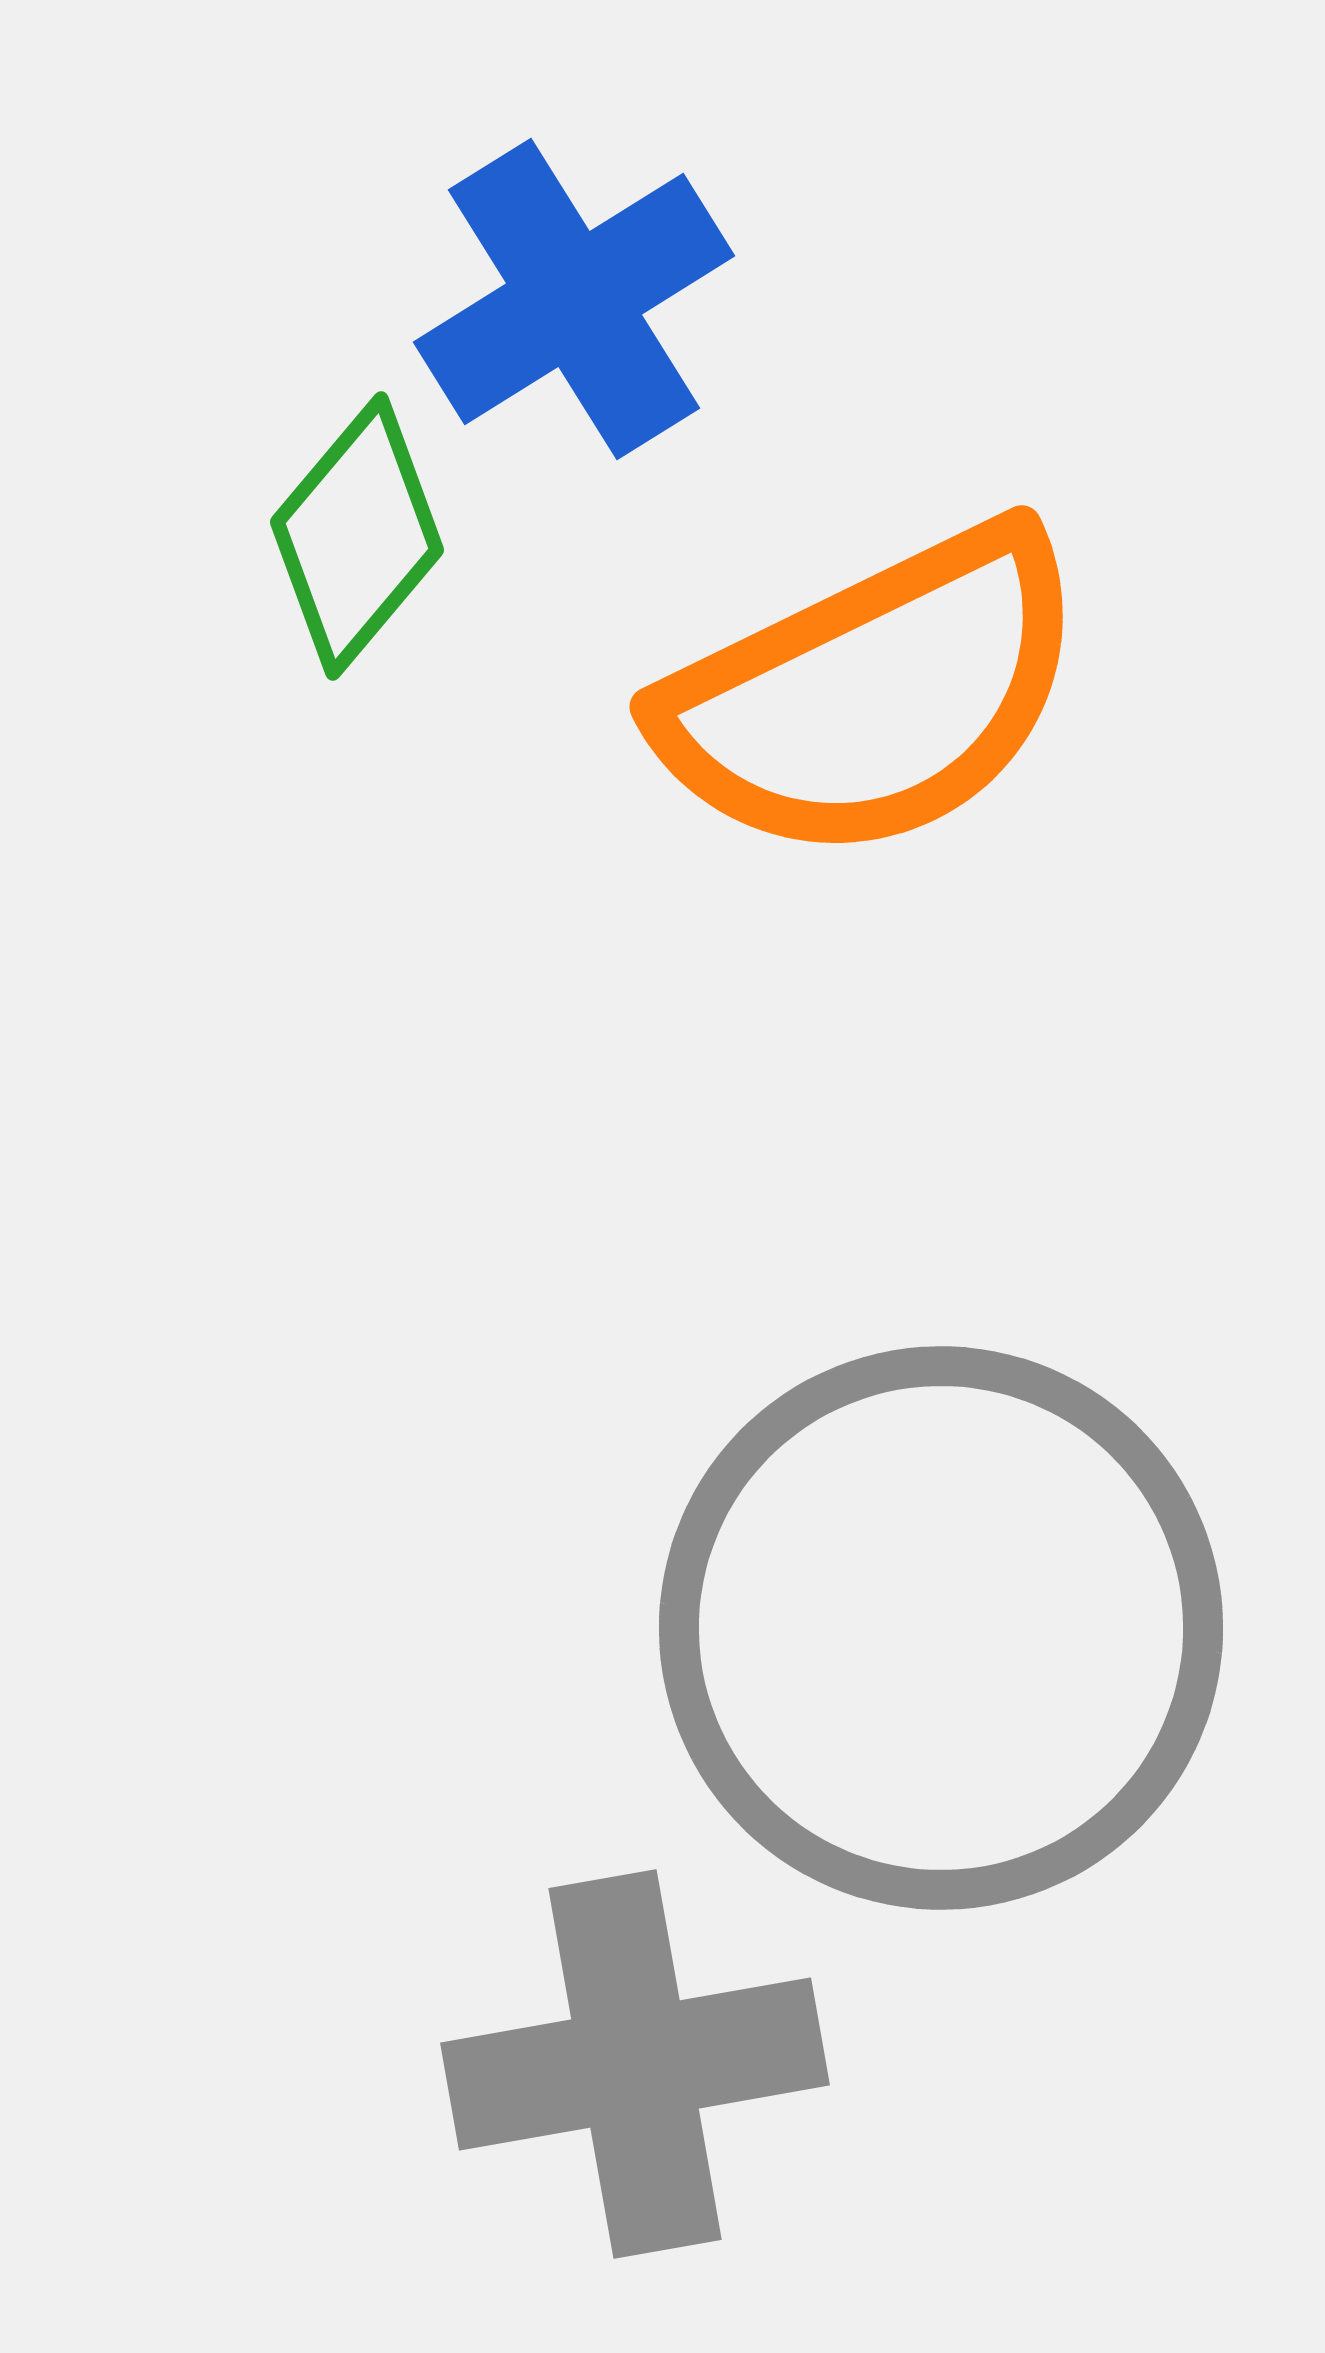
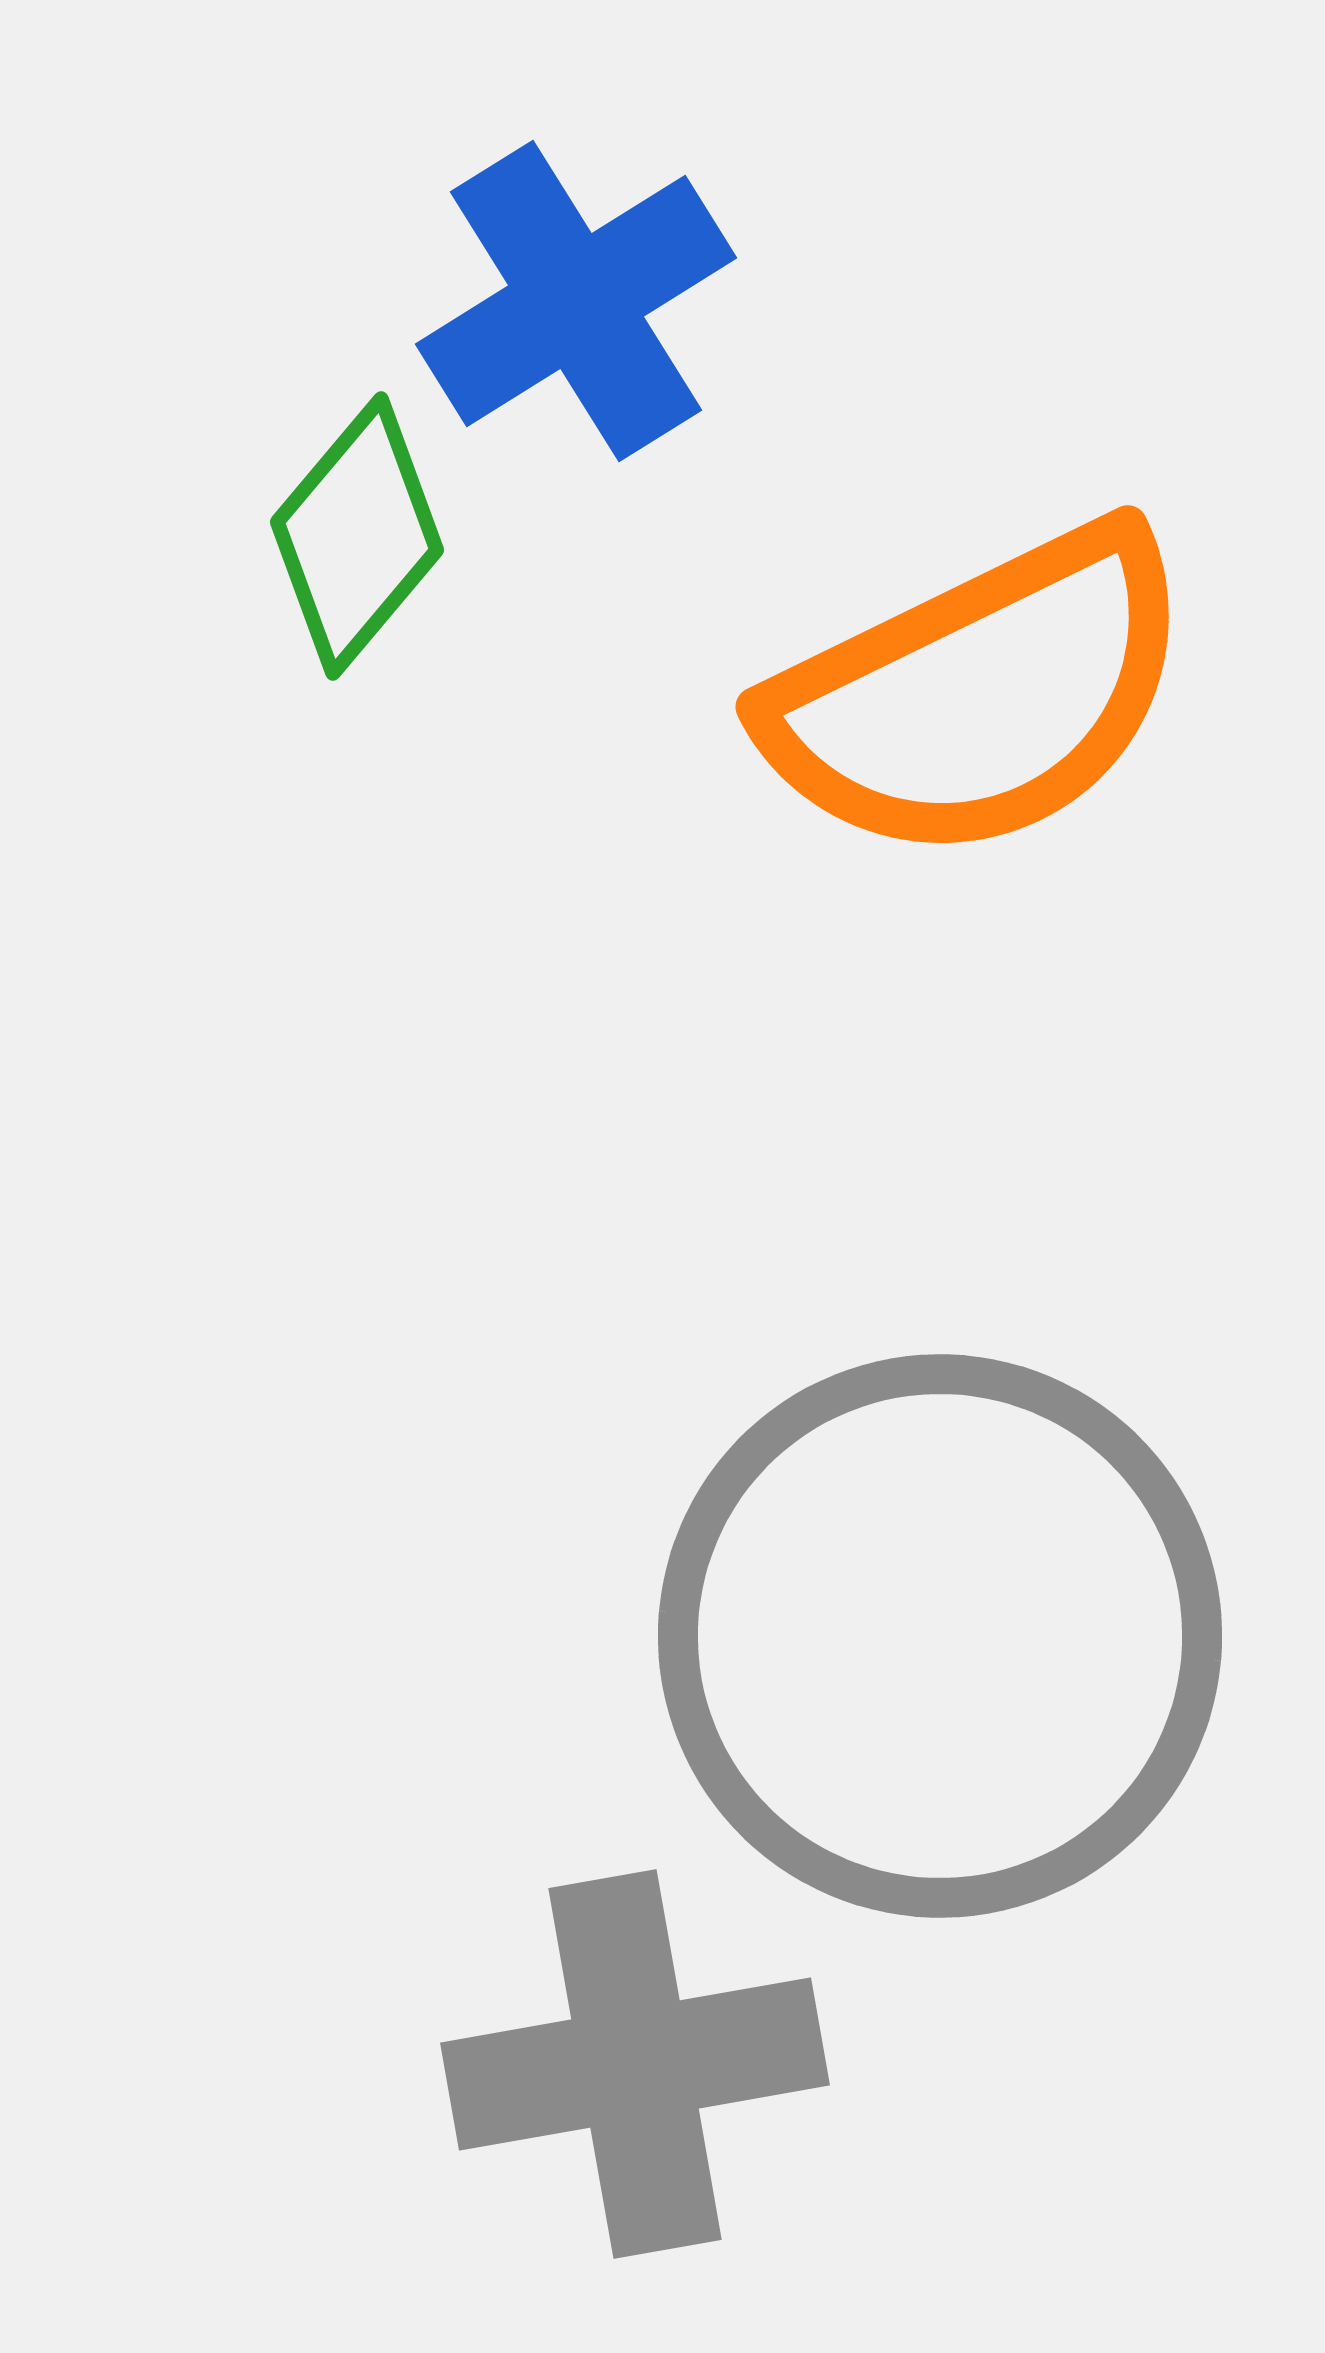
blue cross: moved 2 px right, 2 px down
orange semicircle: moved 106 px right
gray circle: moved 1 px left, 8 px down
